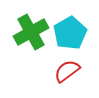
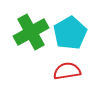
red semicircle: rotated 28 degrees clockwise
